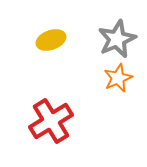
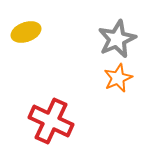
yellow ellipse: moved 25 px left, 8 px up
red cross: rotated 33 degrees counterclockwise
